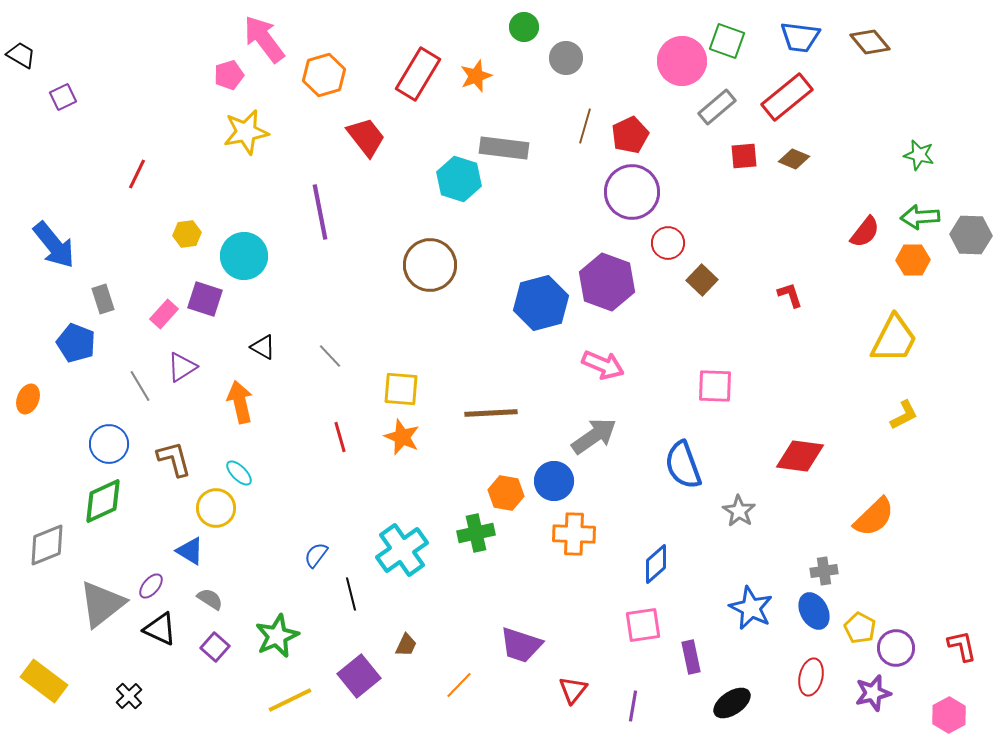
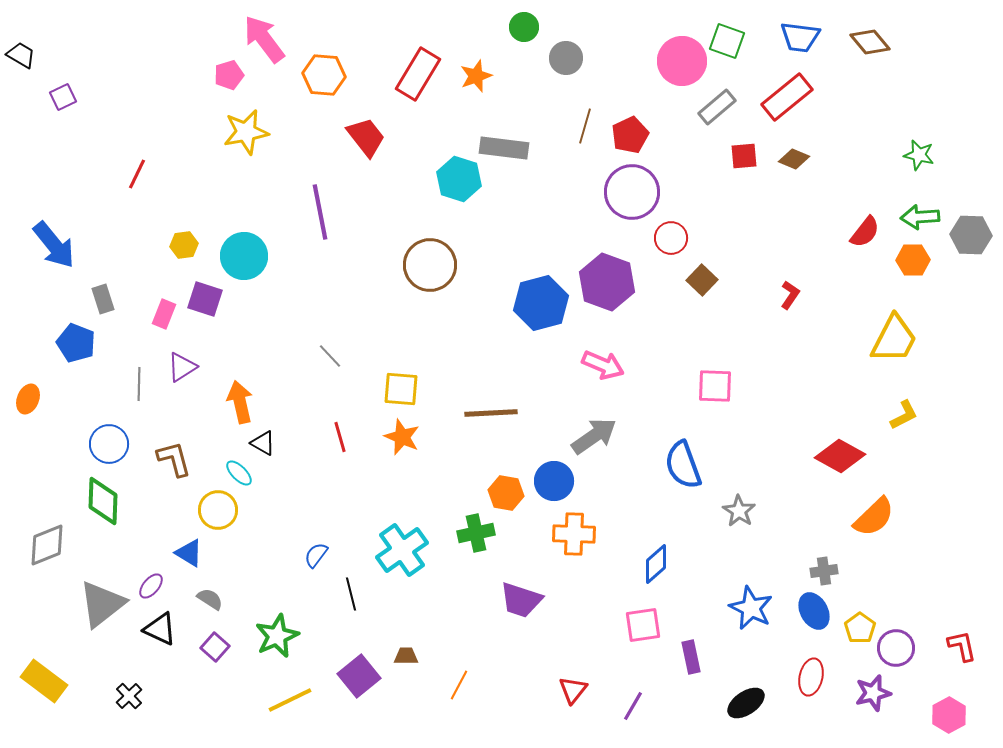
orange hexagon at (324, 75): rotated 21 degrees clockwise
yellow hexagon at (187, 234): moved 3 px left, 11 px down
red circle at (668, 243): moved 3 px right, 5 px up
red L-shape at (790, 295): rotated 52 degrees clockwise
pink rectangle at (164, 314): rotated 20 degrees counterclockwise
black triangle at (263, 347): moved 96 px down
gray line at (140, 386): moved 1 px left, 2 px up; rotated 32 degrees clockwise
red diamond at (800, 456): moved 40 px right; rotated 21 degrees clockwise
green diamond at (103, 501): rotated 63 degrees counterclockwise
yellow circle at (216, 508): moved 2 px right, 2 px down
blue triangle at (190, 551): moved 1 px left, 2 px down
yellow pentagon at (860, 628): rotated 8 degrees clockwise
brown trapezoid at (406, 645): moved 11 px down; rotated 115 degrees counterclockwise
purple trapezoid at (521, 645): moved 45 px up
orange line at (459, 685): rotated 16 degrees counterclockwise
black ellipse at (732, 703): moved 14 px right
purple line at (633, 706): rotated 20 degrees clockwise
